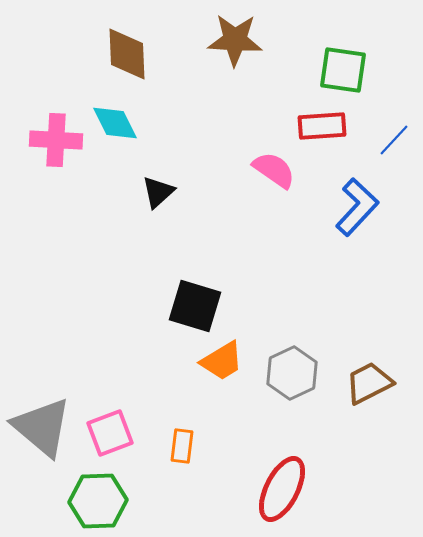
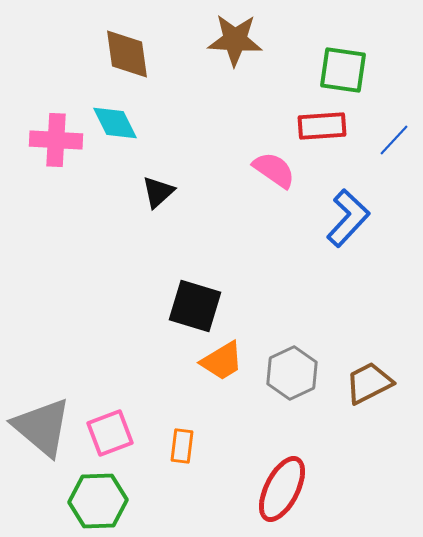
brown diamond: rotated 6 degrees counterclockwise
blue L-shape: moved 9 px left, 11 px down
